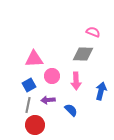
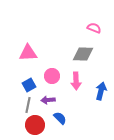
pink semicircle: moved 1 px right, 4 px up
pink triangle: moved 6 px left, 6 px up
blue semicircle: moved 11 px left, 8 px down
